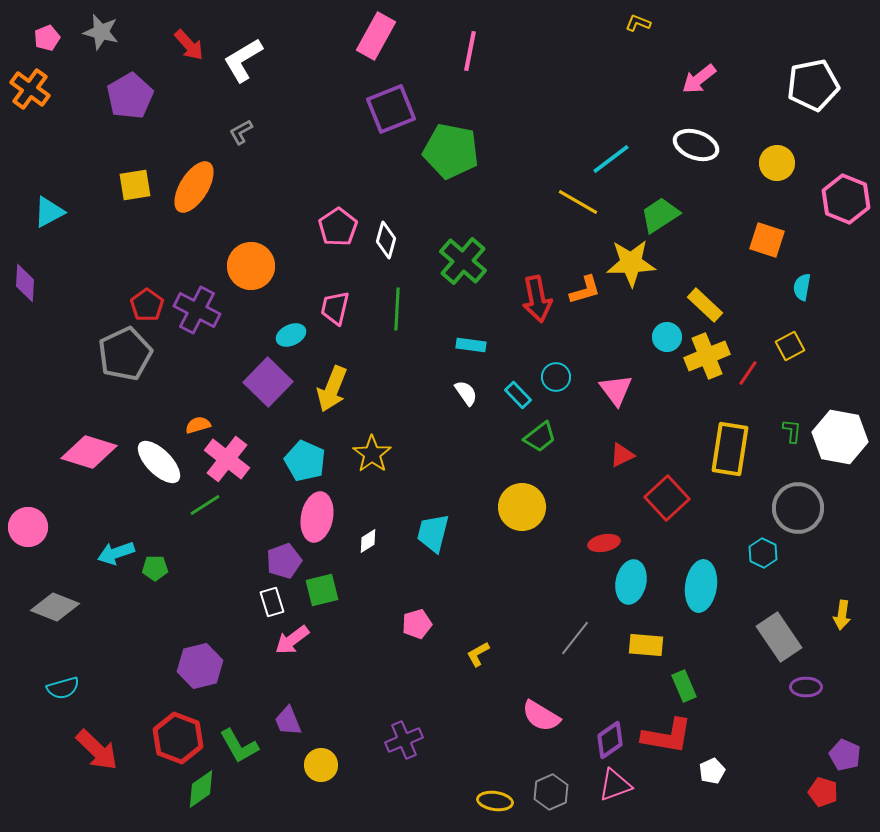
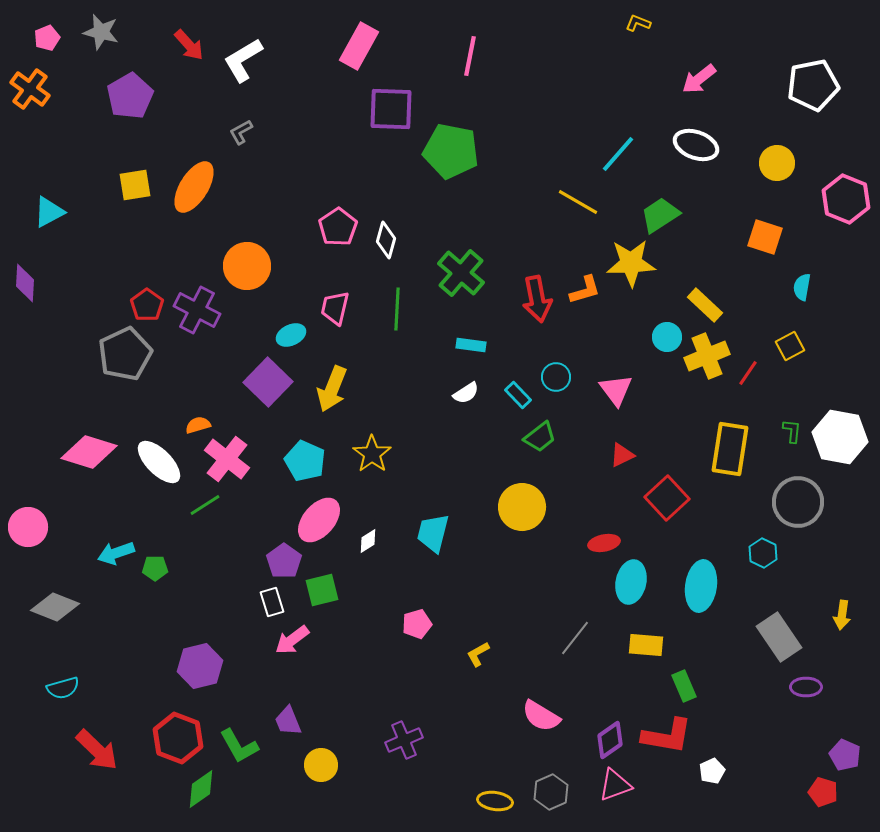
pink rectangle at (376, 36): moved 17 px left, 10 px down
pink line at (470, 51): moved 5 px down
purple square at (391, 109): rotated 24 degrees clockwise
cyan line at (611, 159): moved 7 px right, 5 px up; rotated 12 degrees counterclockwise
orange square at (767, 240): moved 2 px left, 3 px up
green cross at (463, 261): moved 2 px left, 12 px down
orange circle at (251, 266): moved 4 px left
white semicircle at (466, 393): rotated 92 degrees clockwise
gray circle at (798, 508): moved 6 px up
pink ellipse at (317, 517): moved 2 px right, 3 px down; rotated 30 degrees clockwise
purple pentagon at (284, 561): rotated 16 degrees counterclockwise
